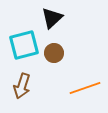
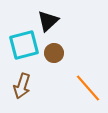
black triangle: moved 4 px left, 3 px down
orange line: moved 3 px right; rotated 68 degrees clockwise
